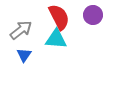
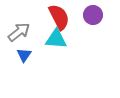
gray arrow: moved 2 px left, 2 px down
